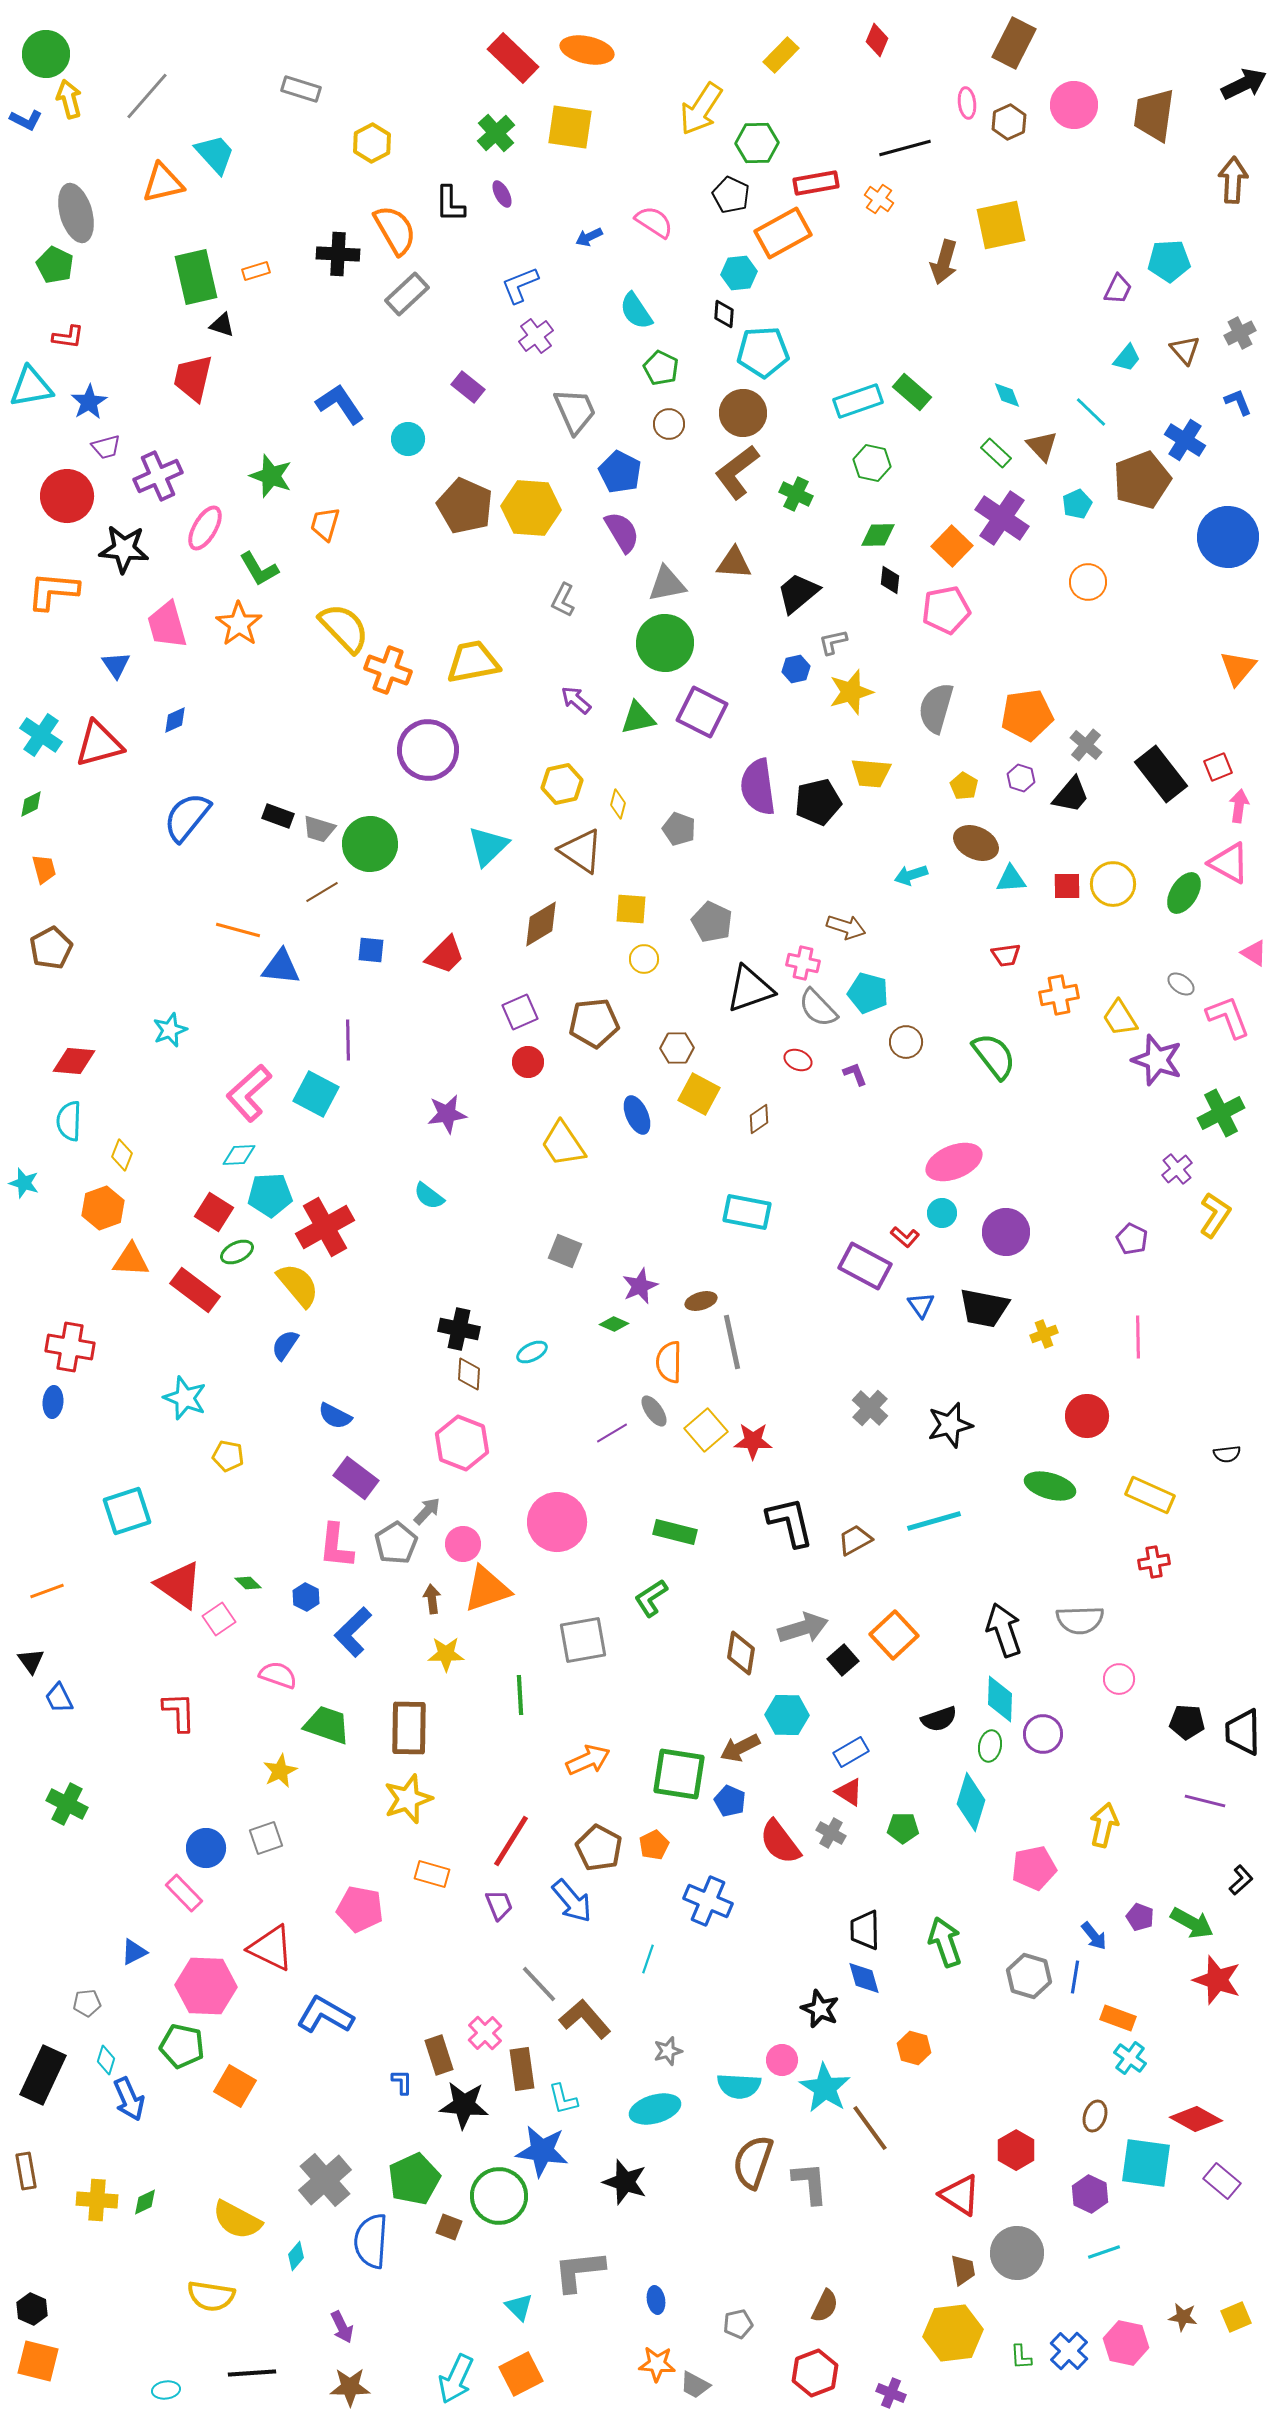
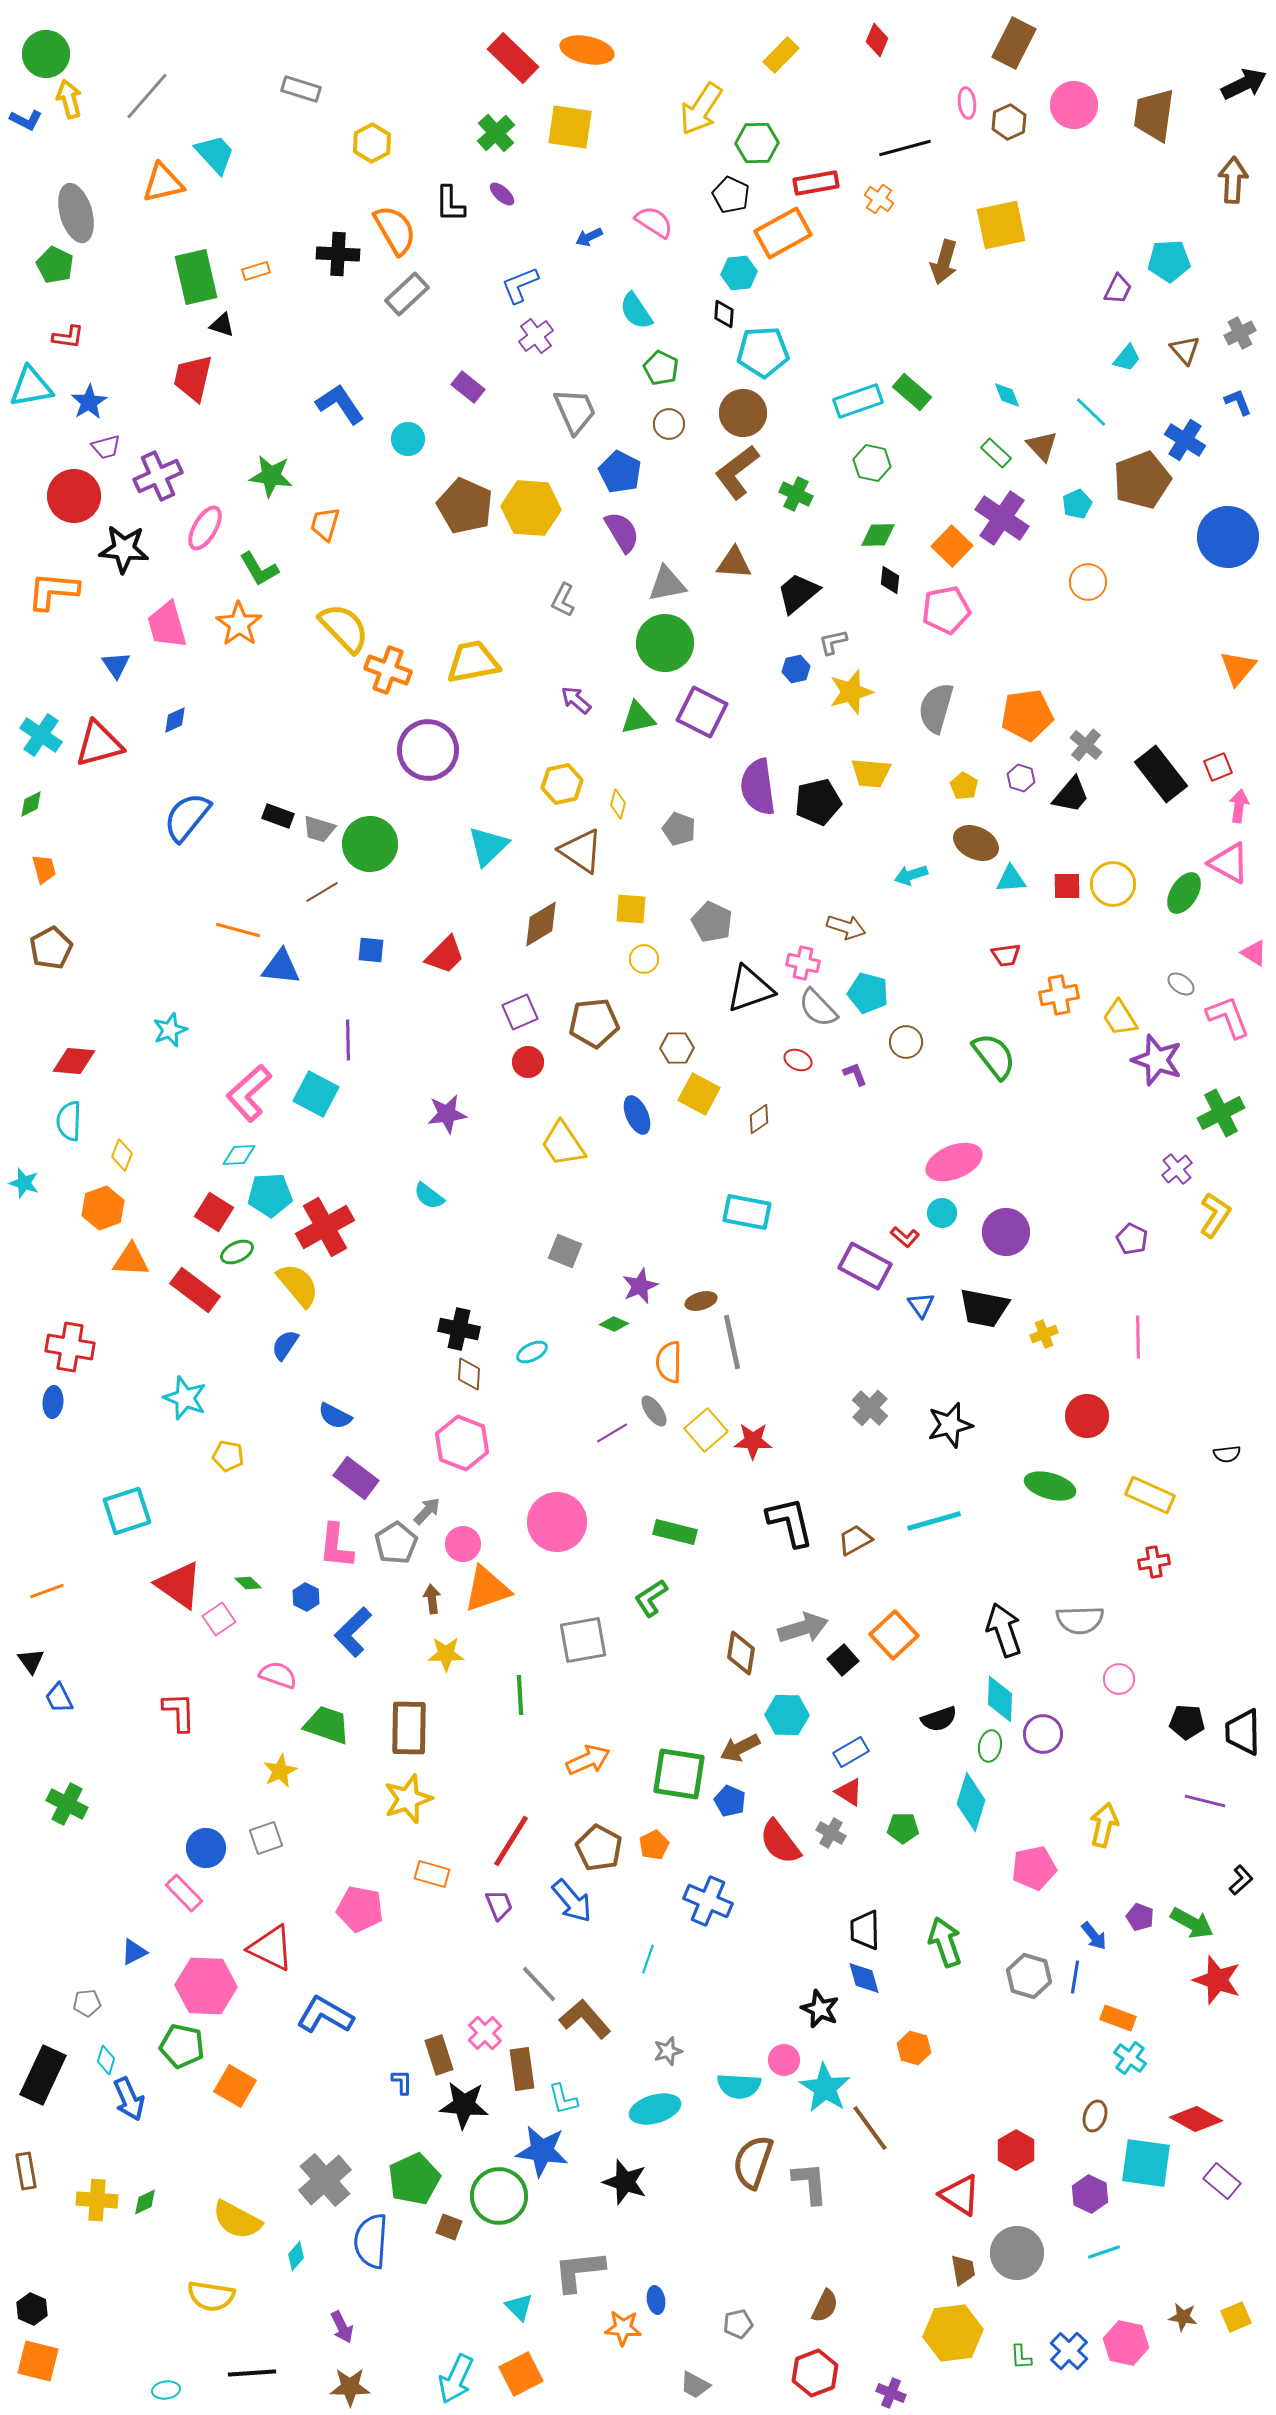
purple ellipse at (502, 194): rotated 20 degrees counterclockwise
green star at (271, 476): rotated 12 degrees counterclockwise
red circle at (67, 496): moved 7 px right
pink circle at (782, 2060): moved 2 px right
orange star at (657, 2364): moved 34 px left, 36 px up
